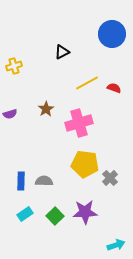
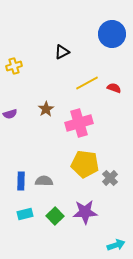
cyan rectangle: rotated 21 degrees clockwise
